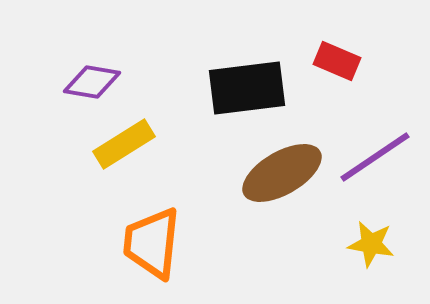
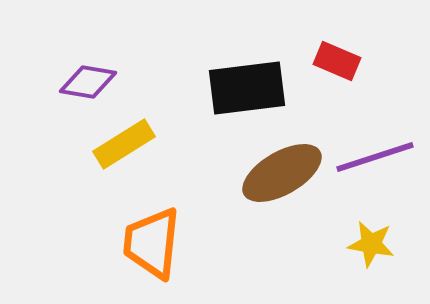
purple diamond: moved 4 px left
purple line: rotated 16 degrees clockwise
